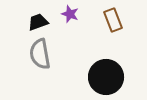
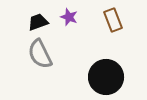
purple star: moved 1 px left, 3 px down
gray semicircle: rotated 16 degrees counterclockwise
